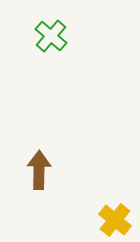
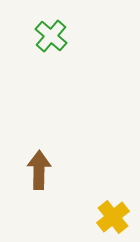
yellow cross: moved 2 px left, 3 px up; rotated 12 degrees clockwise
